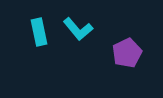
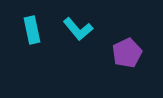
cyan rectangle: moved 7 px left, 2 px up
